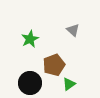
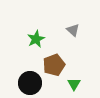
green star: moved 6 px right
green triangle: moved 5 px right; rotated 24 degrees counterclockwise
